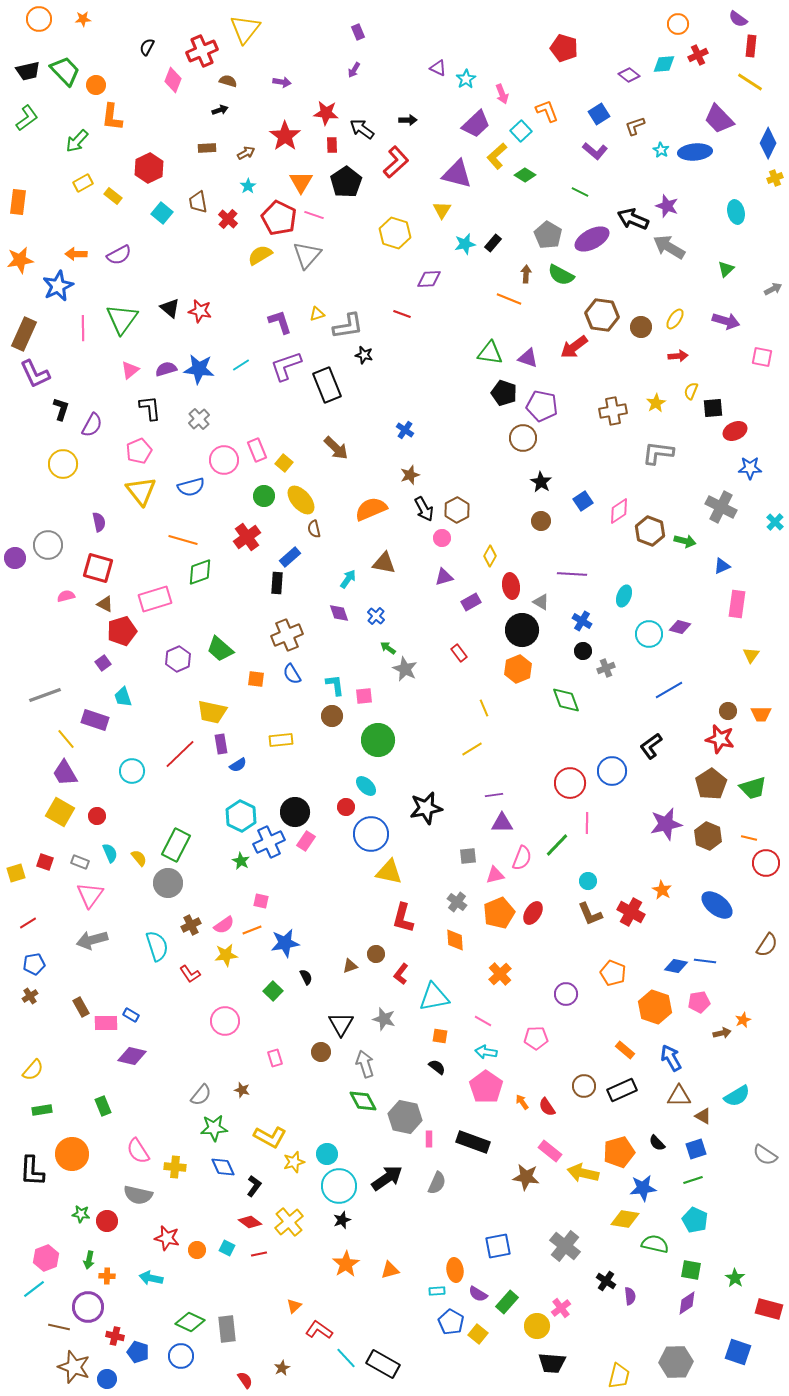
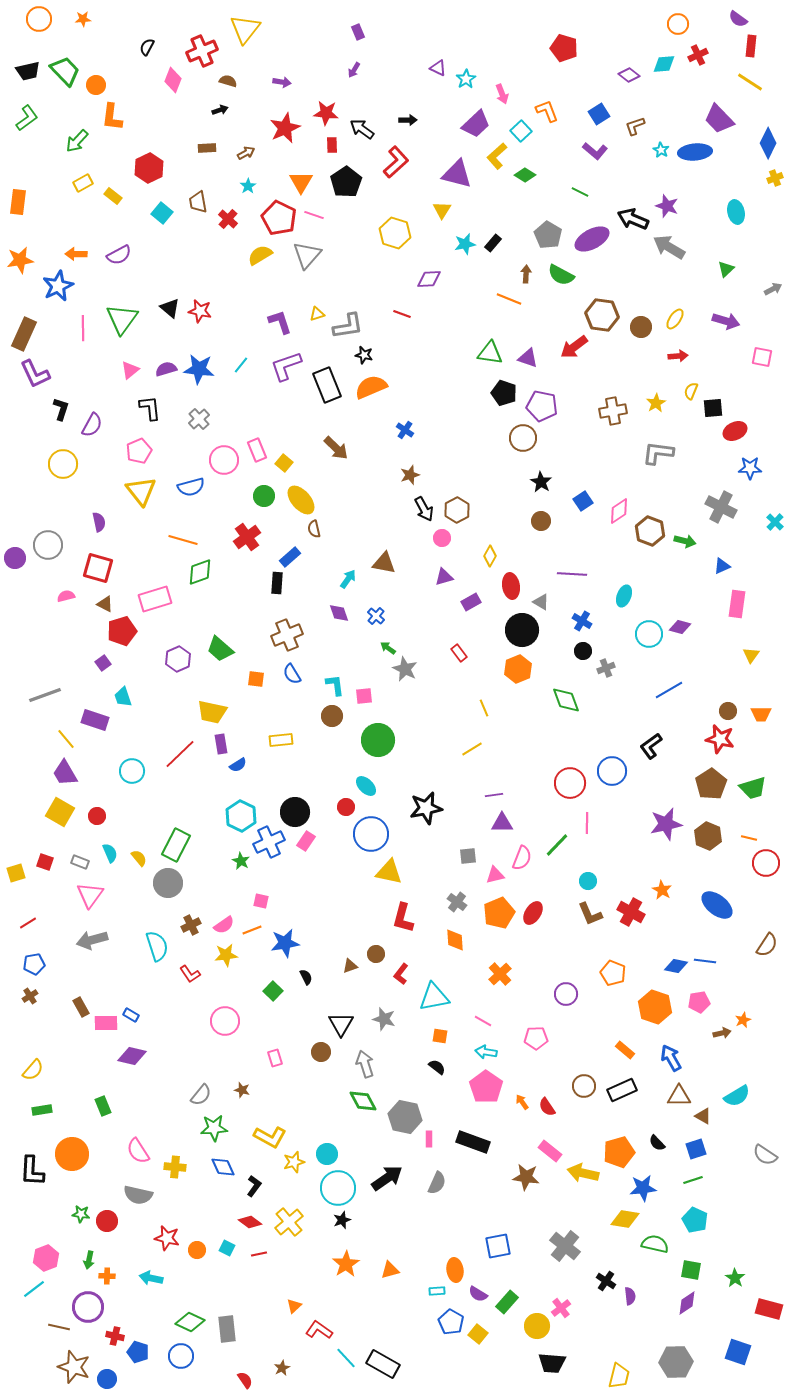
red star at (285, 136): moved 8 px up; rotated 12 degrees clockwise
cyan line at (241, 365): rotated 18 degrees counterclockwise
orange semicircle at (371, 509): moved 122 px up
cyan circle at (339, 1186): moved 1 px left, 2 px down
